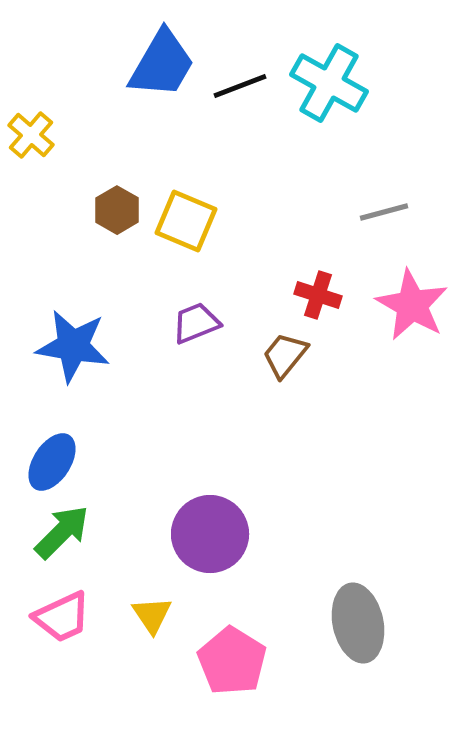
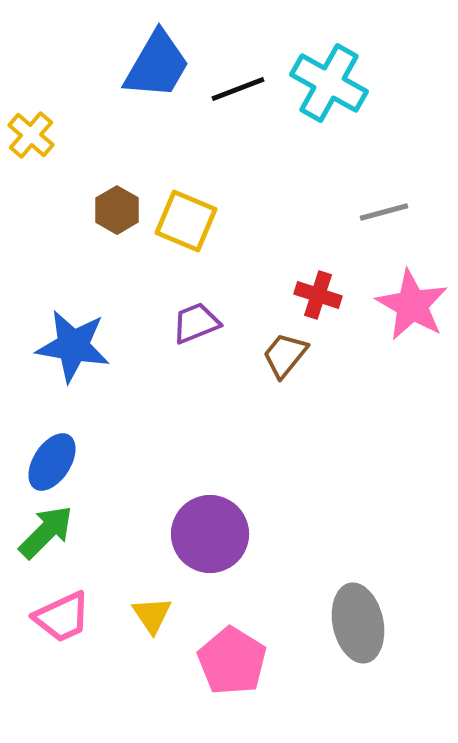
blue trapezoid: moved 5 px left, 1 px down
black line: moved 2 px left, 3 px down
green arrow: moved 16 px left
